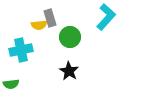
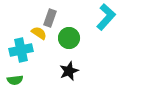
gray rectangle: rotated 36 degrees clockwise
yellow semicircle: moved 8 px down; rotated 140 degrees counterclockwise
green circle: moved 1 px left, 1 px down
black star: rotated 18 degrees clockwise
green semicircle: moved 4 px right, 4 px up
